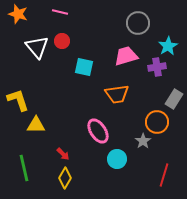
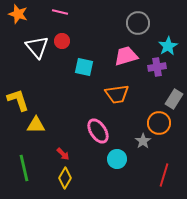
orange circle: moved 2 px right, 1 px down
